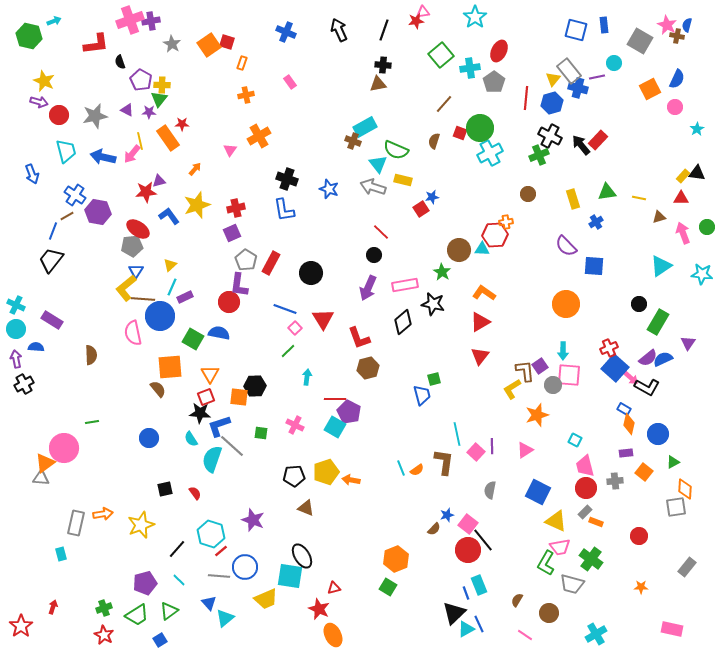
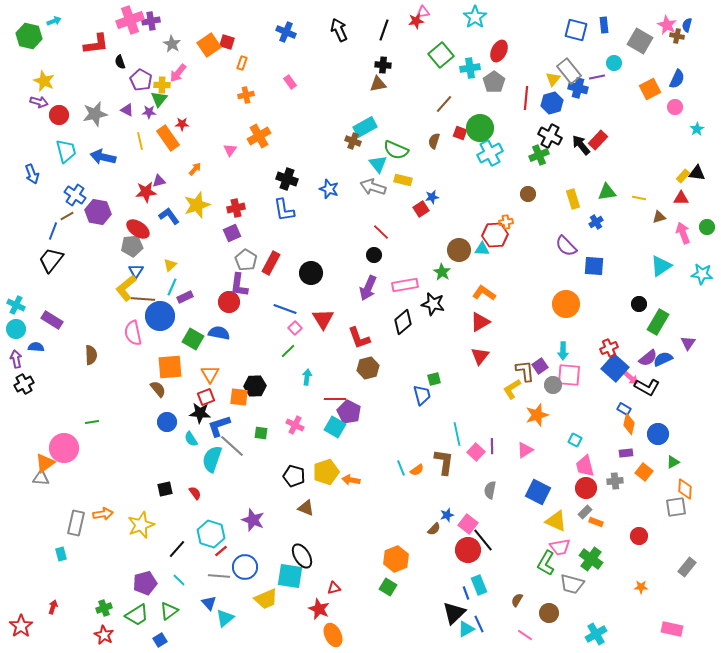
gray star at (95, 116): moved 2 px up
pink arrow at (132, 154): moved 46 px right, 81 px up
blue circle at (149, 438): moved 18 px right, 16 px up
black pentagon at (294, 476): rotated 20 degrees clockwise
